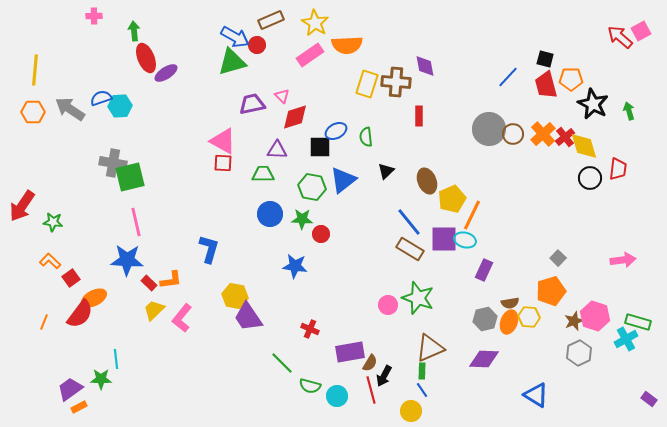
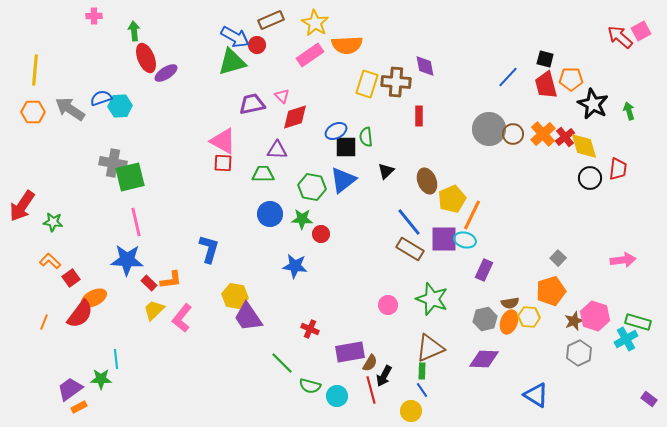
black square at (320, 147): moved 26 px right
green star at (418, 298): moved 14 px right, 1 px down
